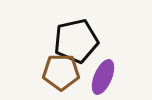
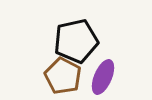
brown pentagon: moved 2 px right, 4 px down; rotated 27 degrees clockwise
